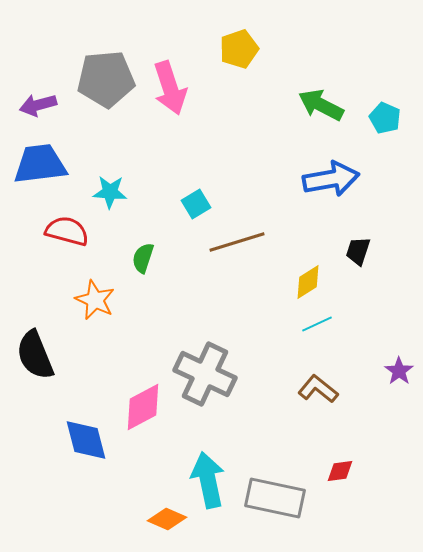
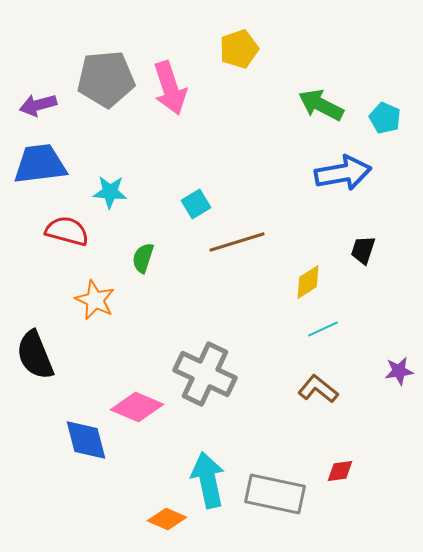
blue arrow: moved 12 px right, 6 px up
black trapezoid: moved 5 px right, 1 px up
cyan line: moved 6 px right, 5 px down
purple star: rotated 28 degrees clockwise
pink diamond: moved 6 px left; rotated 51 degrees clockwise
gray rectangle: moved 4 px up
